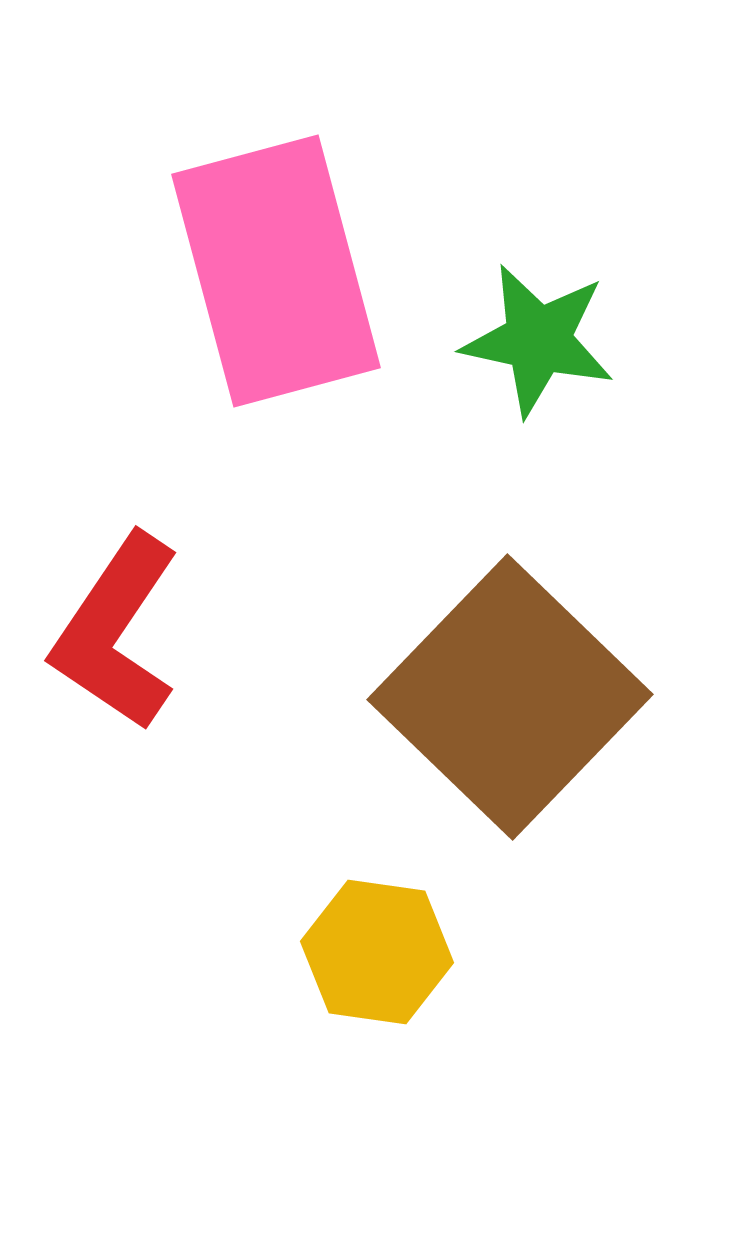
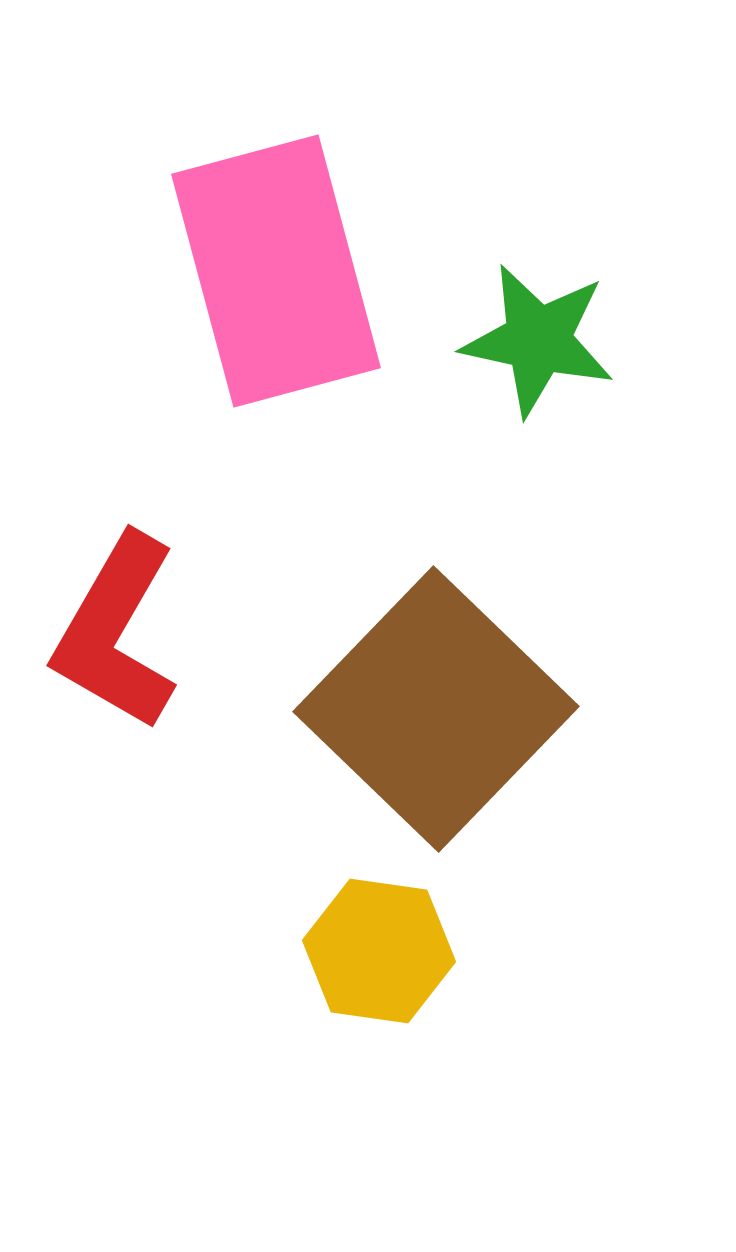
red L-shape: rotated 4 degrees counterclockwise
brown square: moved 74 px left, 12 px down
yellow hexagon: moved 2 px right, 1 px up
